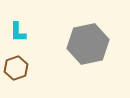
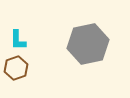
cyan L-shape: moved 8 px down
